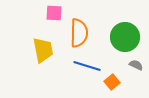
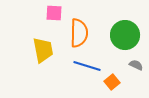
green circle: moved 2 px up
